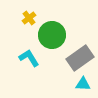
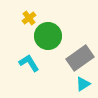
green circle: moved 4 px left, 1 px down
cyan L-shape: moved 5 px down
cyan triangle: rotated 35 degrees counterclockwise
